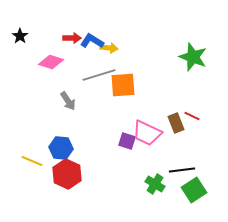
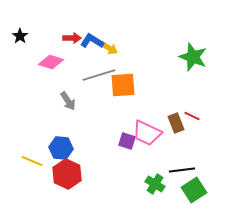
yellow arrow: rotated 24 degrees clockwise
